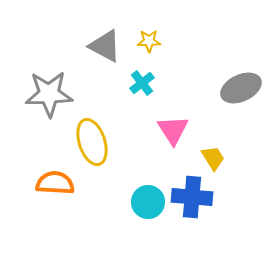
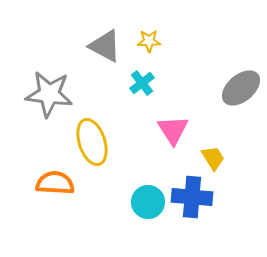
gray ellipse: rotated 15 degrees counterclockwise
gray star: rotated 9 degrees clockwise
